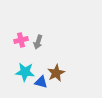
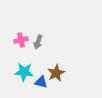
cyan star: moved 1 px left
